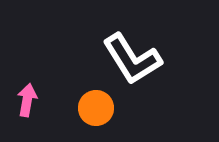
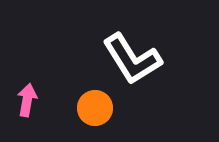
orange circle: moved 1 px left
